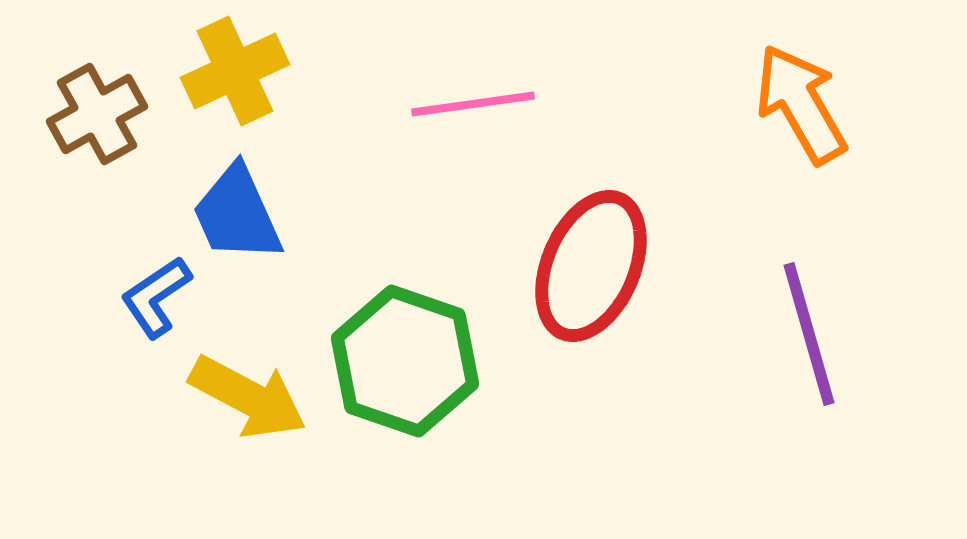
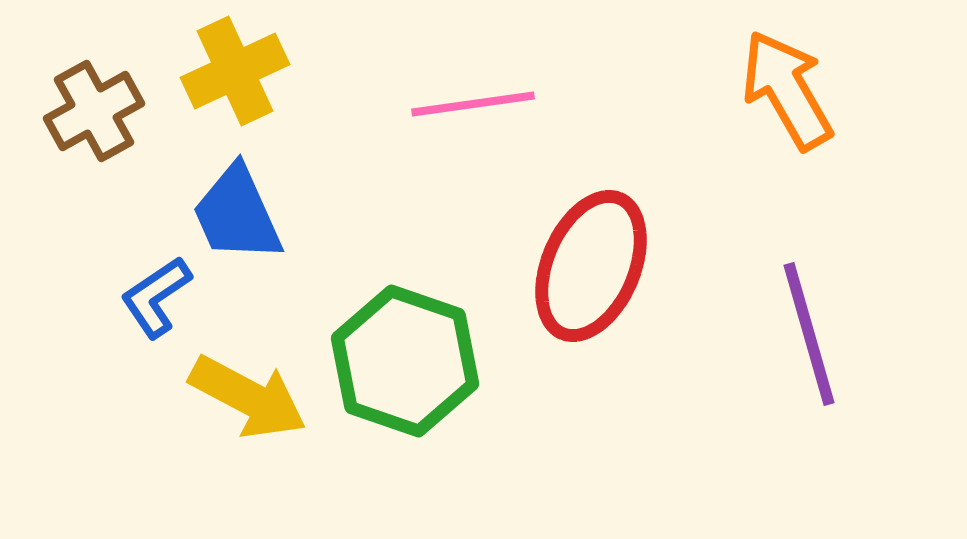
orange arrow: moved 14 px left, 14 px up
brown cross: moved 3 px left, 3 px up
